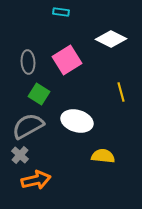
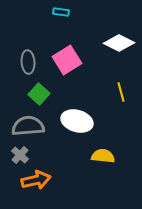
white diamond: moved 8 px right, 4 px down
green square: rotated 10 degrees clockwise
gray semicircle: rotated 24 degrees clockwise
